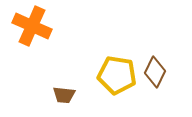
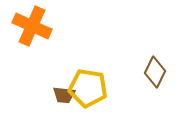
yellow pentagon: moved 29 px left, 13 px down
